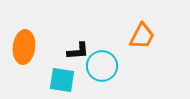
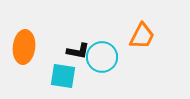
black L-shape: rotated 15 degrees clockwise
cyan circle: moved 9 px up
cyan square: moved 1 px right, 4 px up
